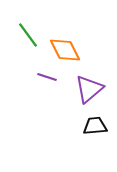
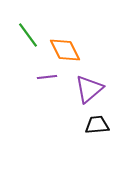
purple line: rotated 24 degrees counterclockwise
black trapezoid: moved 2 px right, 1 px up
